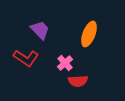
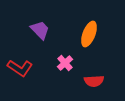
red L-shape: moved 6 px left, 10 px down
red semicircle: moved 16 px right
